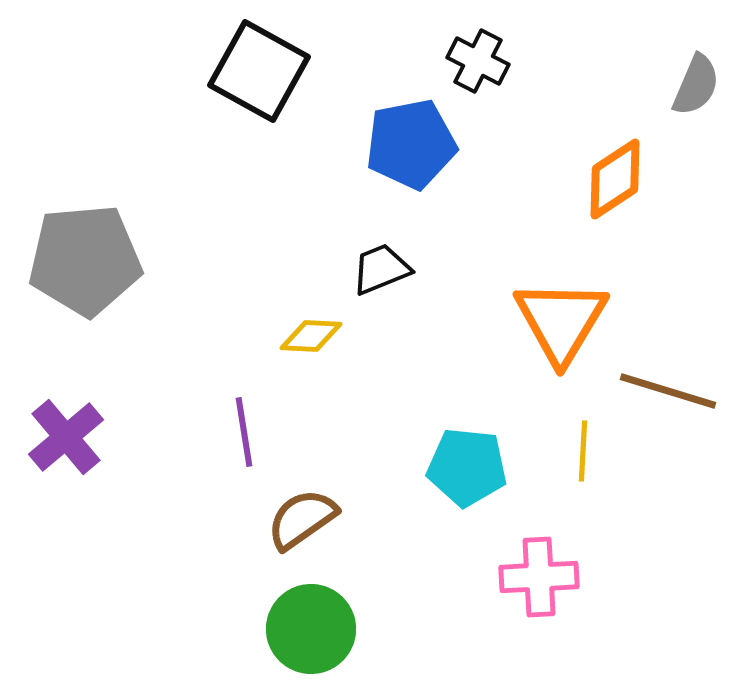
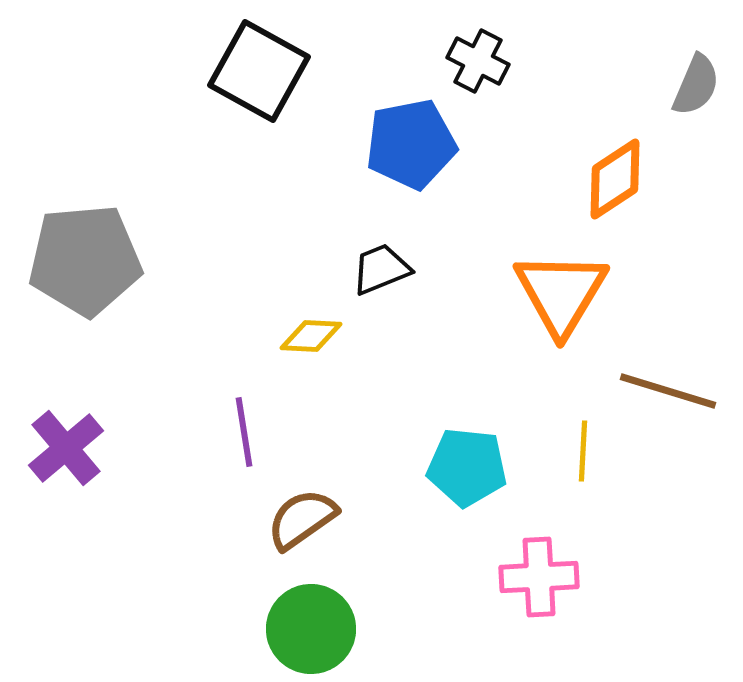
orange triangle: moved 28 px up
purple cross: moved 11 px down
